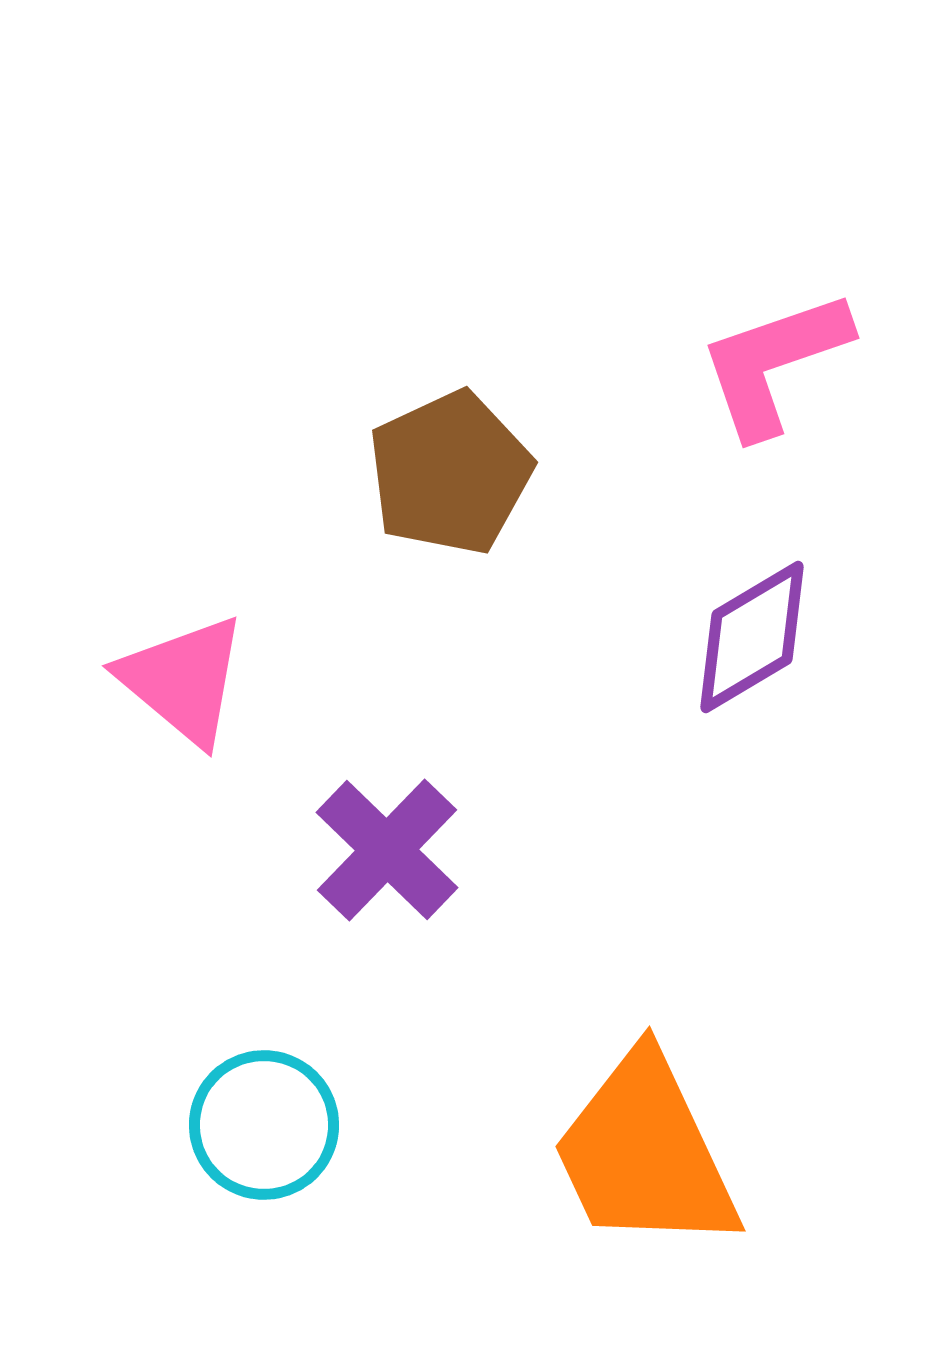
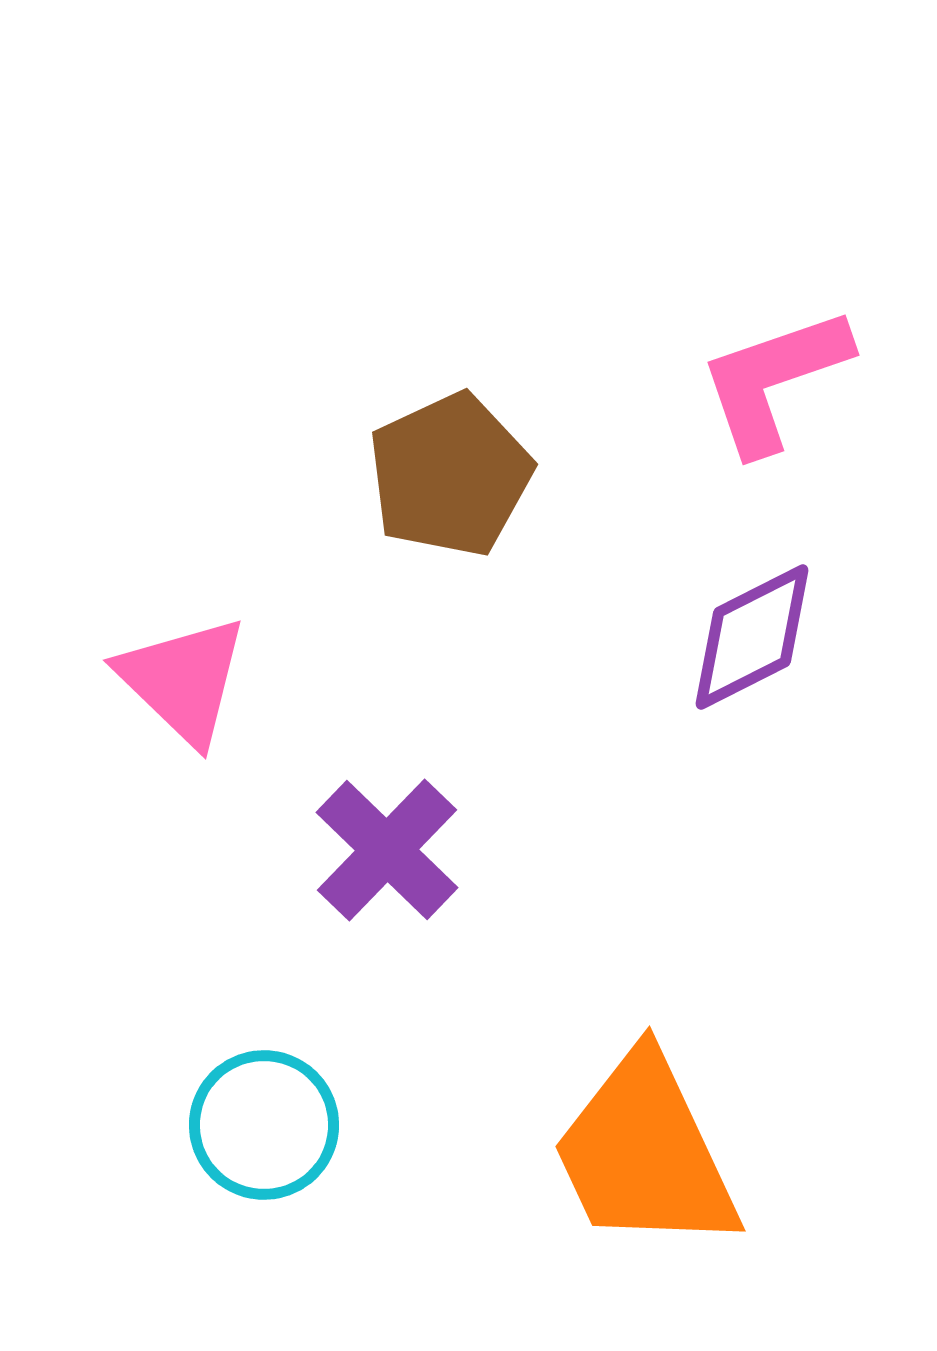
pink L-shape: moved 17 px down
brown pentagon: moved 2 px down
purple diamond: rotated 4 degrees clockwise
pink triangle: rotated 4 degrees clockwise
